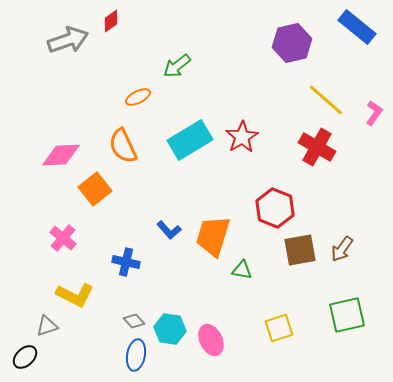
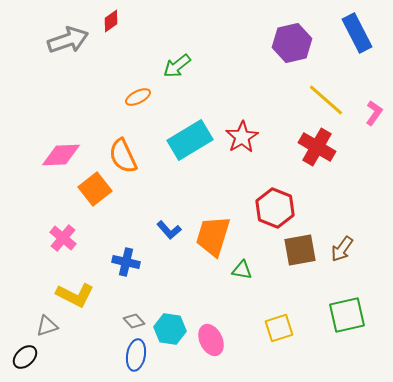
blue rectangle: moved 6 px down; rotated 24 degrees clockwise
orange semicircle: moved 10 px down
